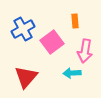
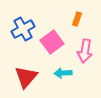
orange rectangle: moved 2 px right, 2 px up; rotated 24 degrees clockwise
cyan arrow: moved 9 px left
